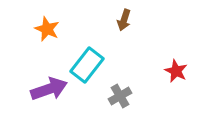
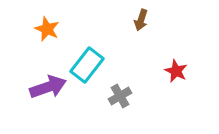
brown arrow: moved 17 px right
purple arrow: moved 1 px left, 2 px up
